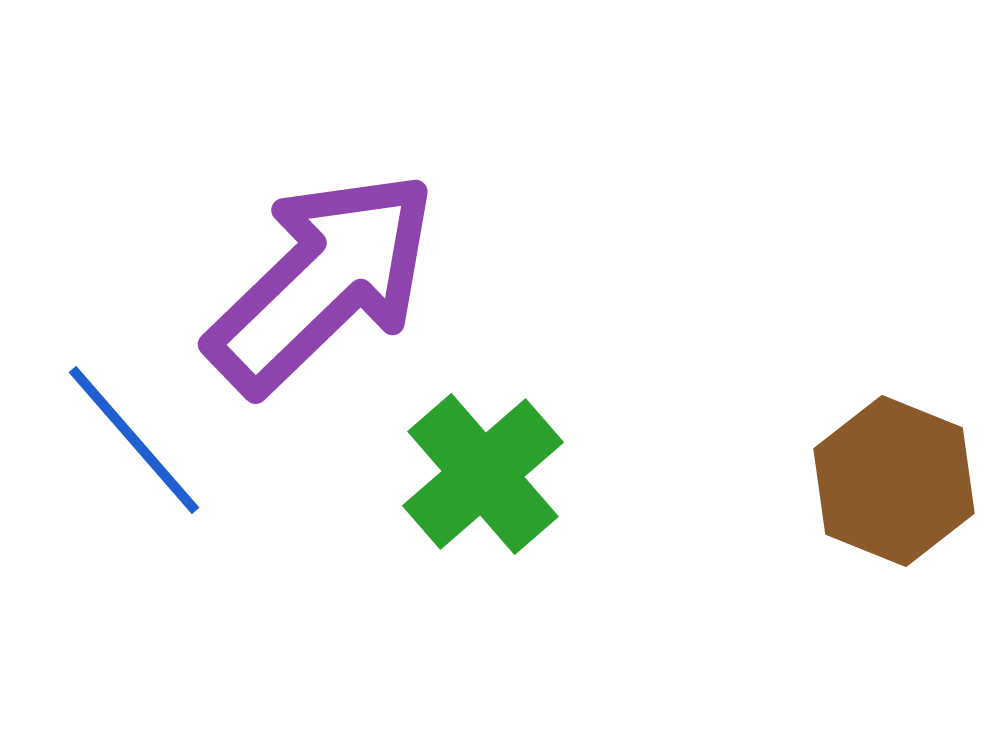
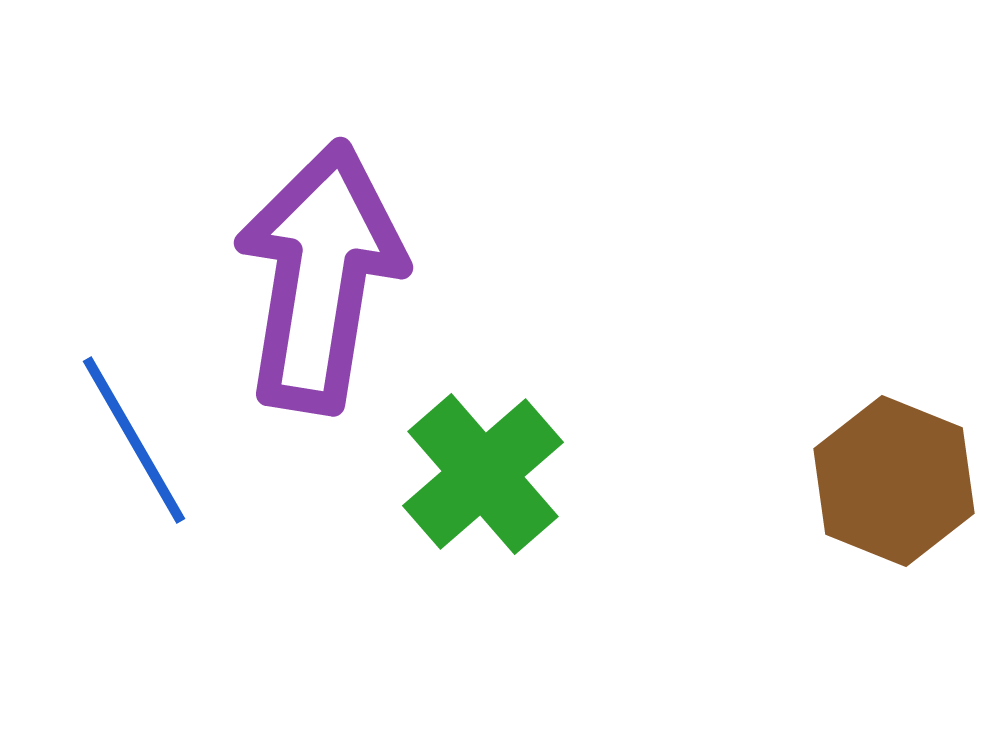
purple arrow: moved 2 px left, 5 px up; rotated 37 degrees counterclockwise
blue line: rotated 11 degrees clockwise
